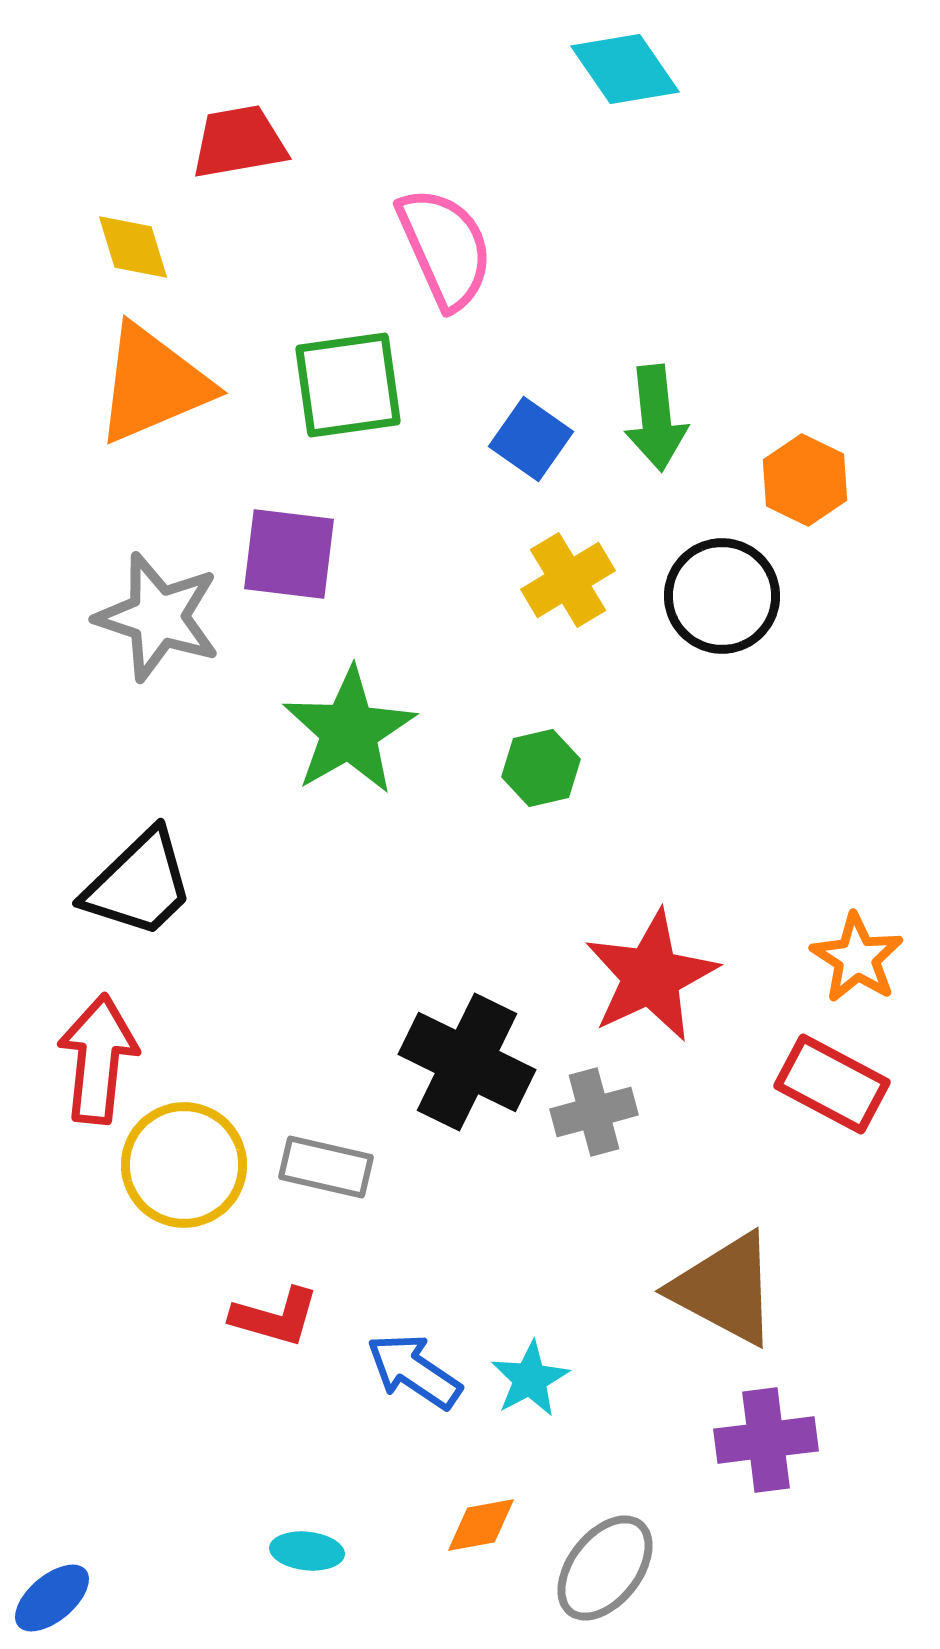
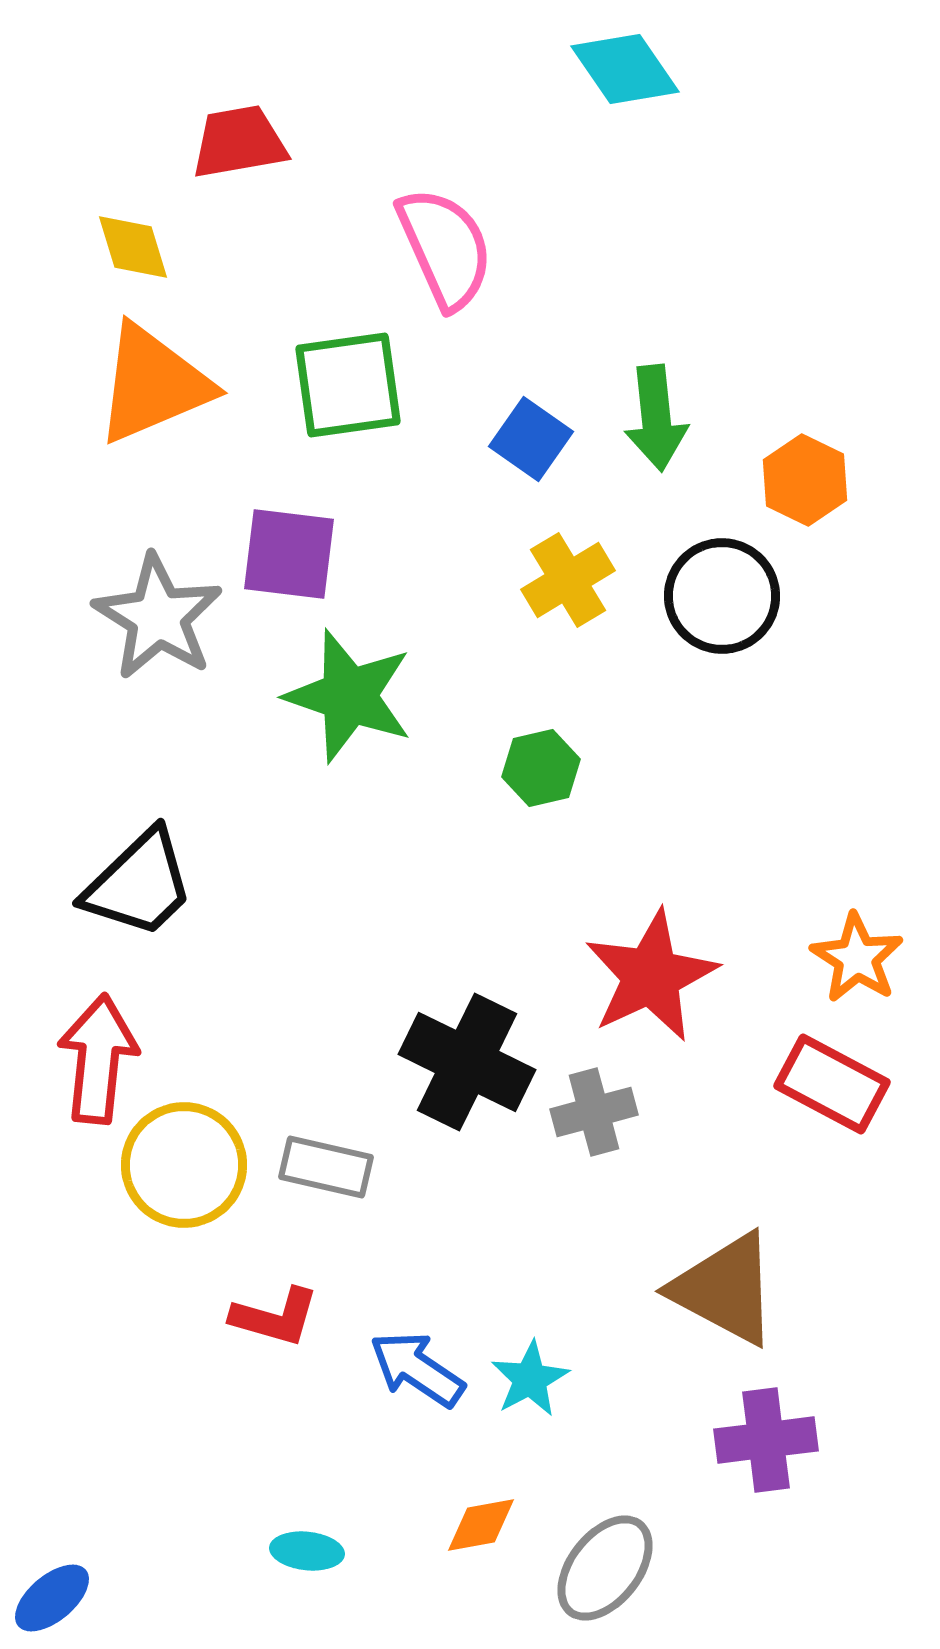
gray star: rotated 14 degrees clockwise
green star: moved 35 px up; rotated 23 degrees counterclockwise
blue arrow: moved 3 px right, 2 px up
